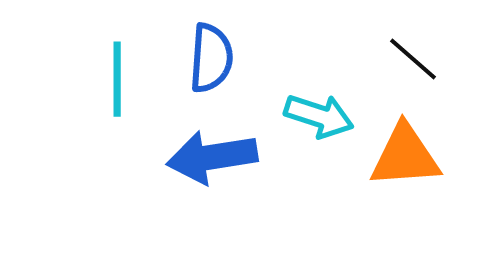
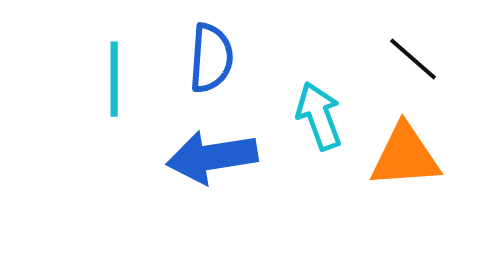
cyan line: moved 3 px left
cyan arrow: rotated 128 degrees counterclockwise
